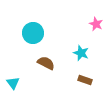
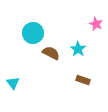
cyan star: moved 3 px left, 4 px up; rotated 14 degrees clockwise
brown semicircle: moved 5 px right, 10 px up
brown rectangle: moved 2 px left
